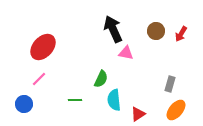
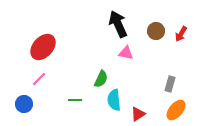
black arrow: moved 5 px right, 5 px up
